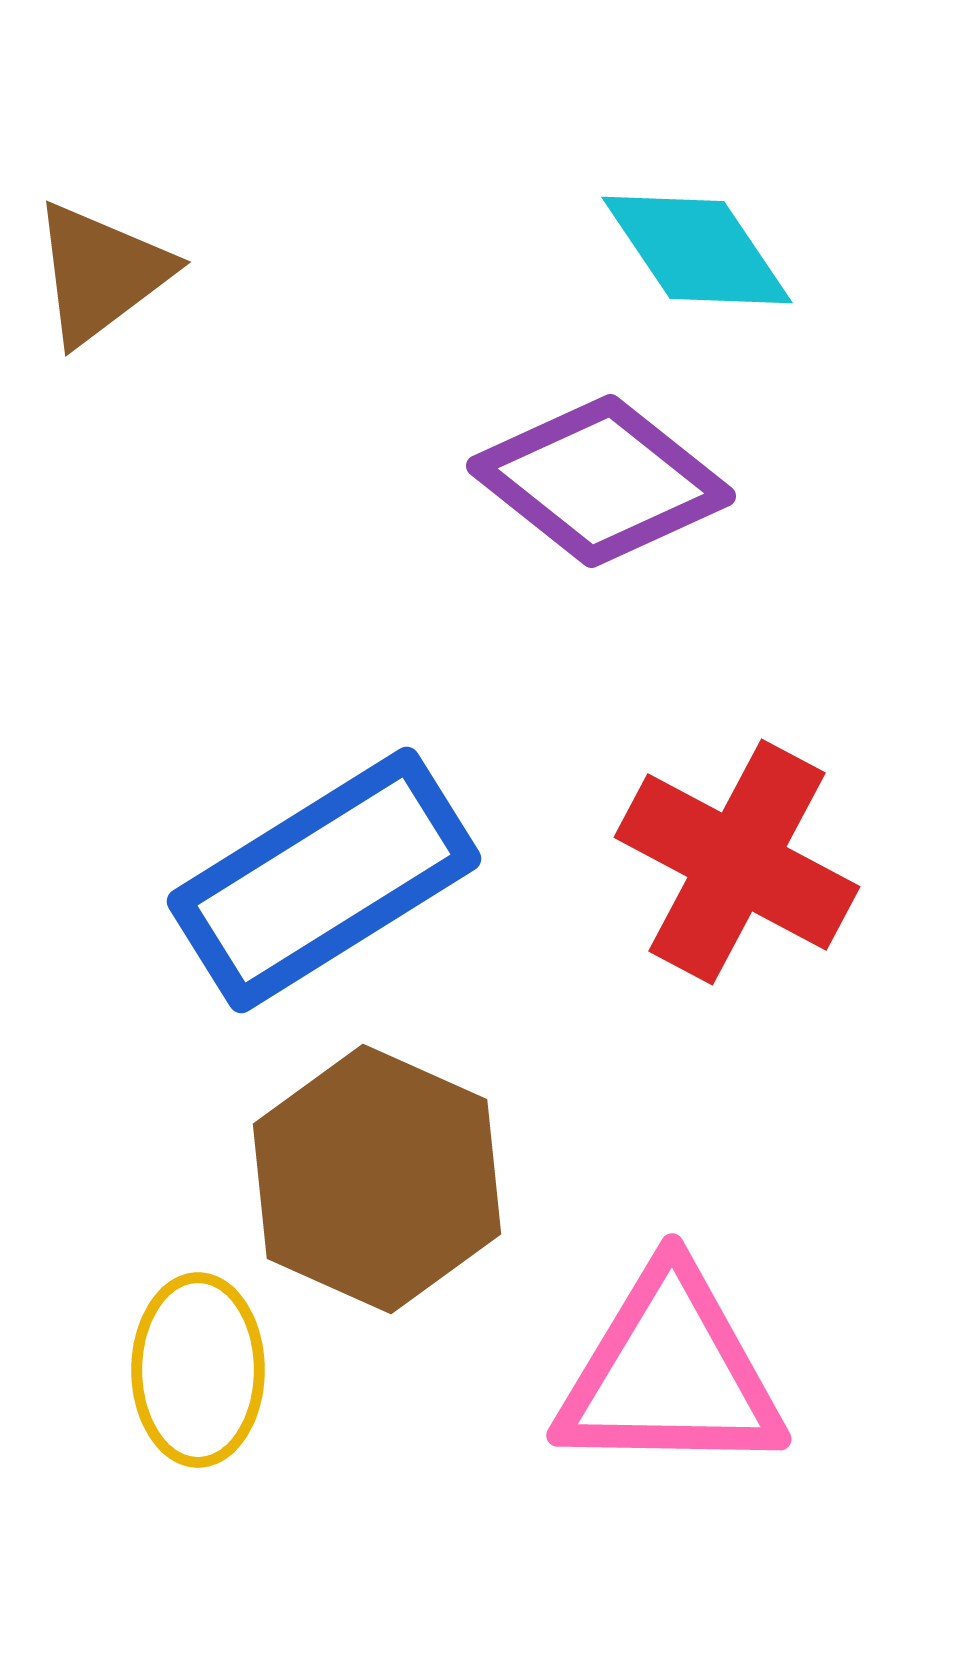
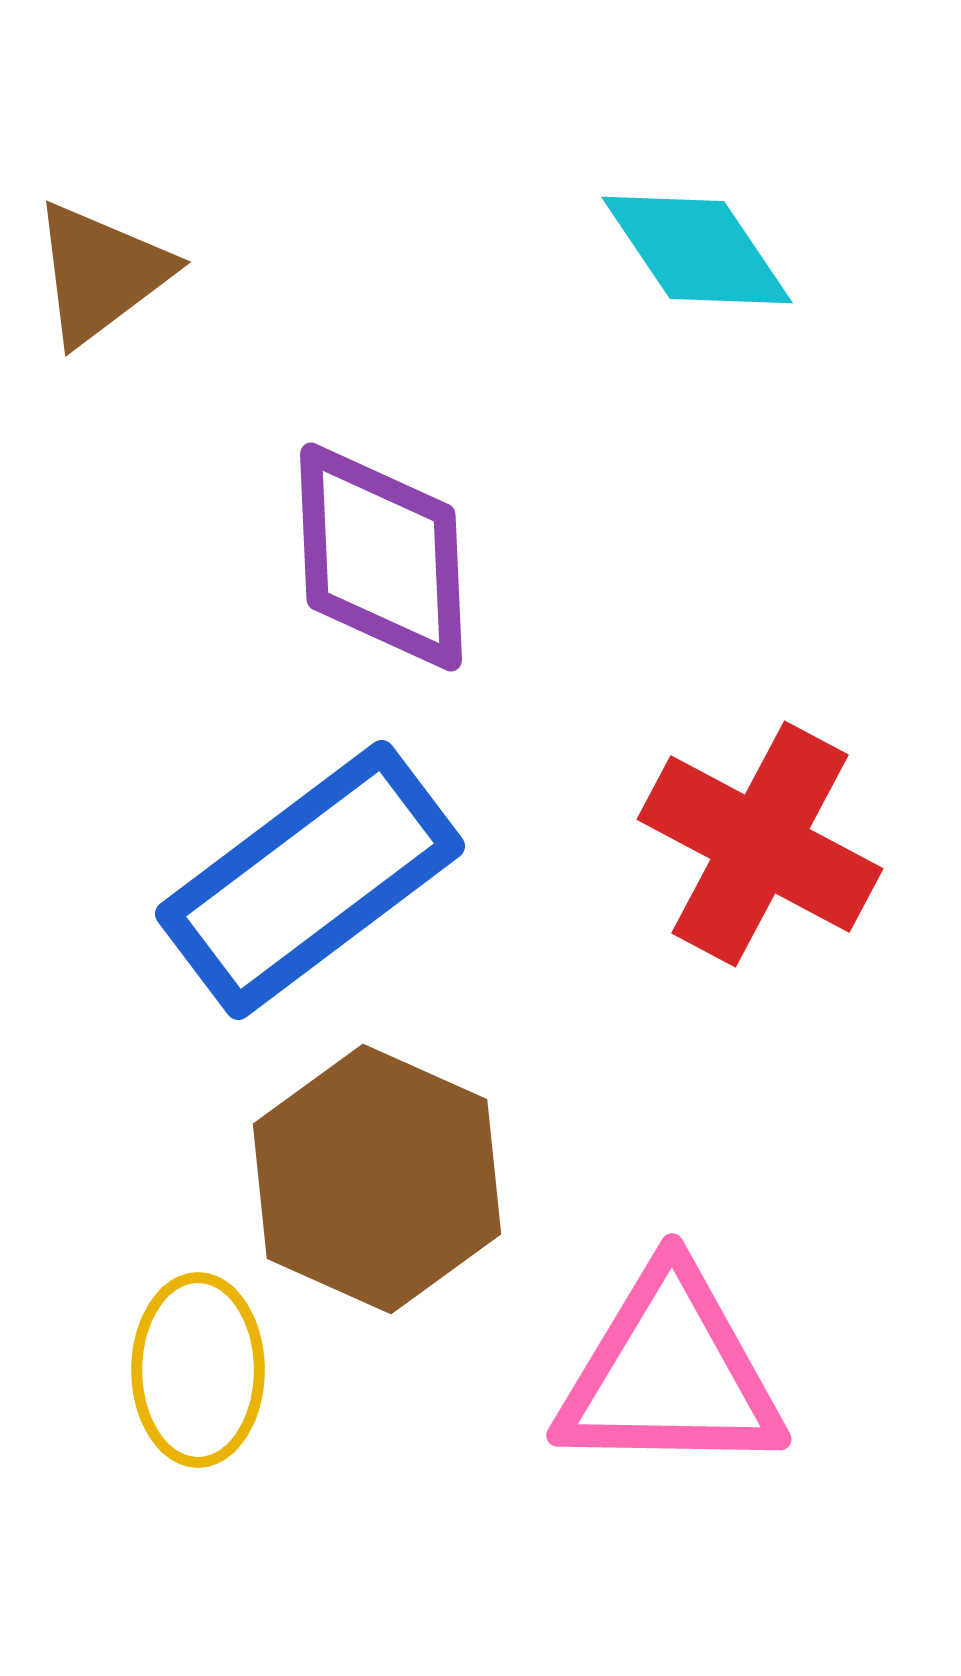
purple diamond: moved 220 px left, 76 px down; rotated 49 degrees clockwise
red cross: moved 23 px right, 18 px up
blue rectangle: moved 14 px left; rotated 5 degrees counterclockwise
